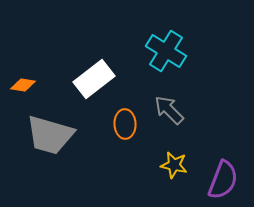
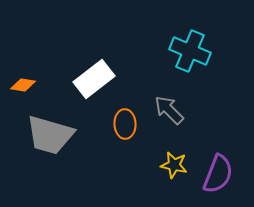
cyan cross: moved 24 px right; rotated 9 degrees counterclockwise
purple semicircle: moved 5 px left, 6 px up
